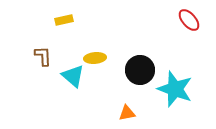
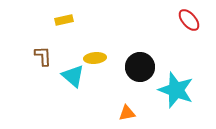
black circle: moved 3 px up
cyan star: moved 1 px right, 1 px down
